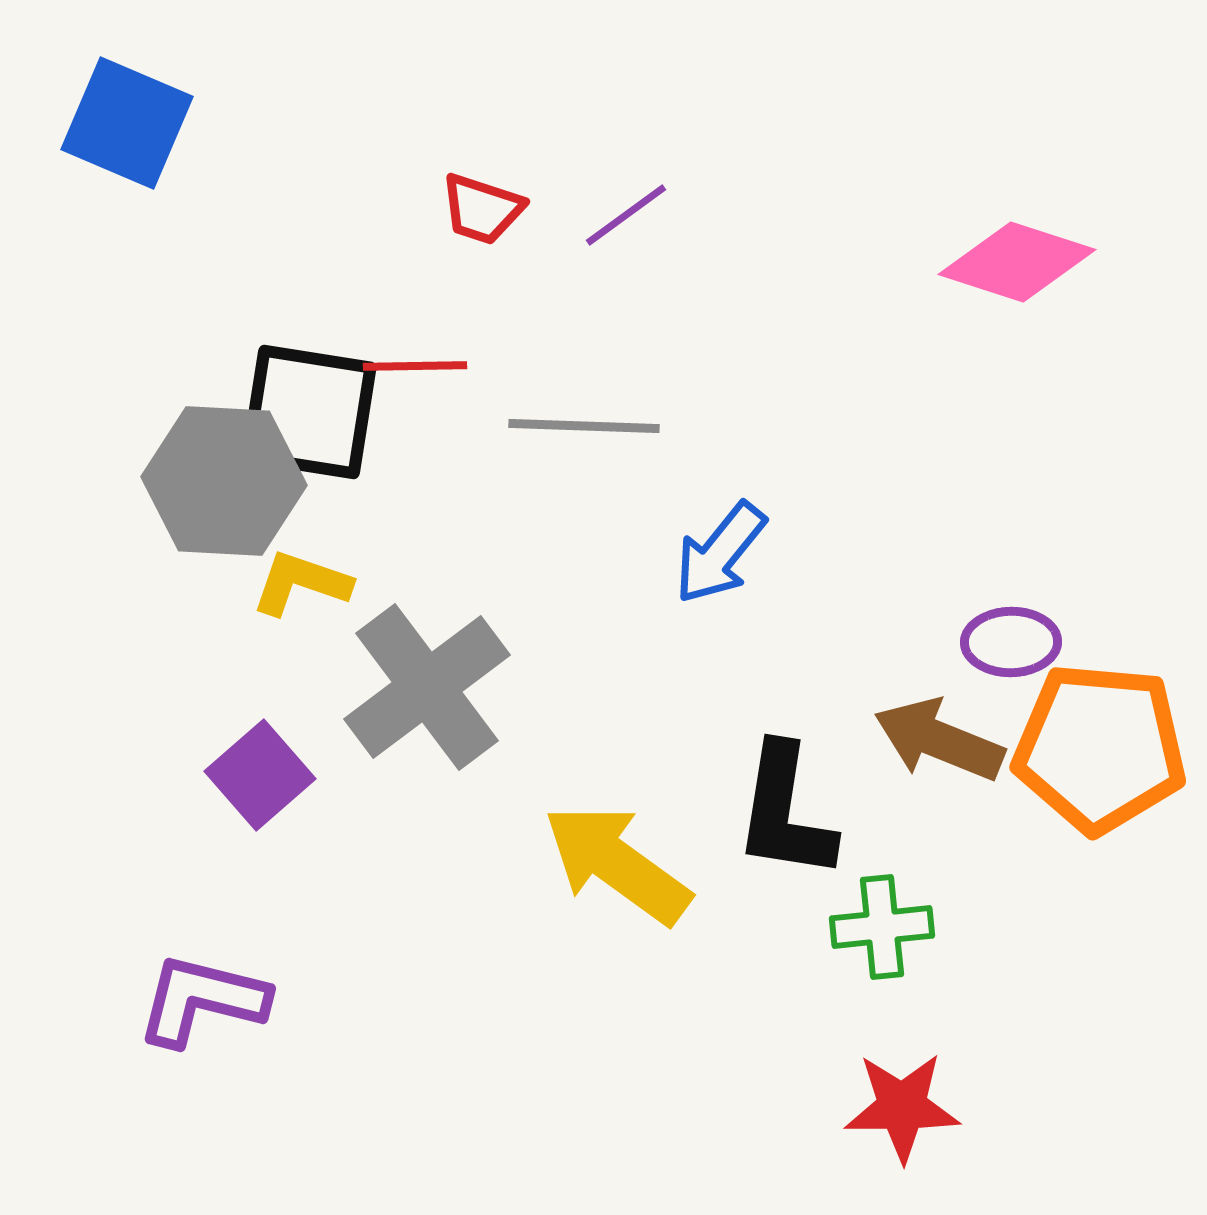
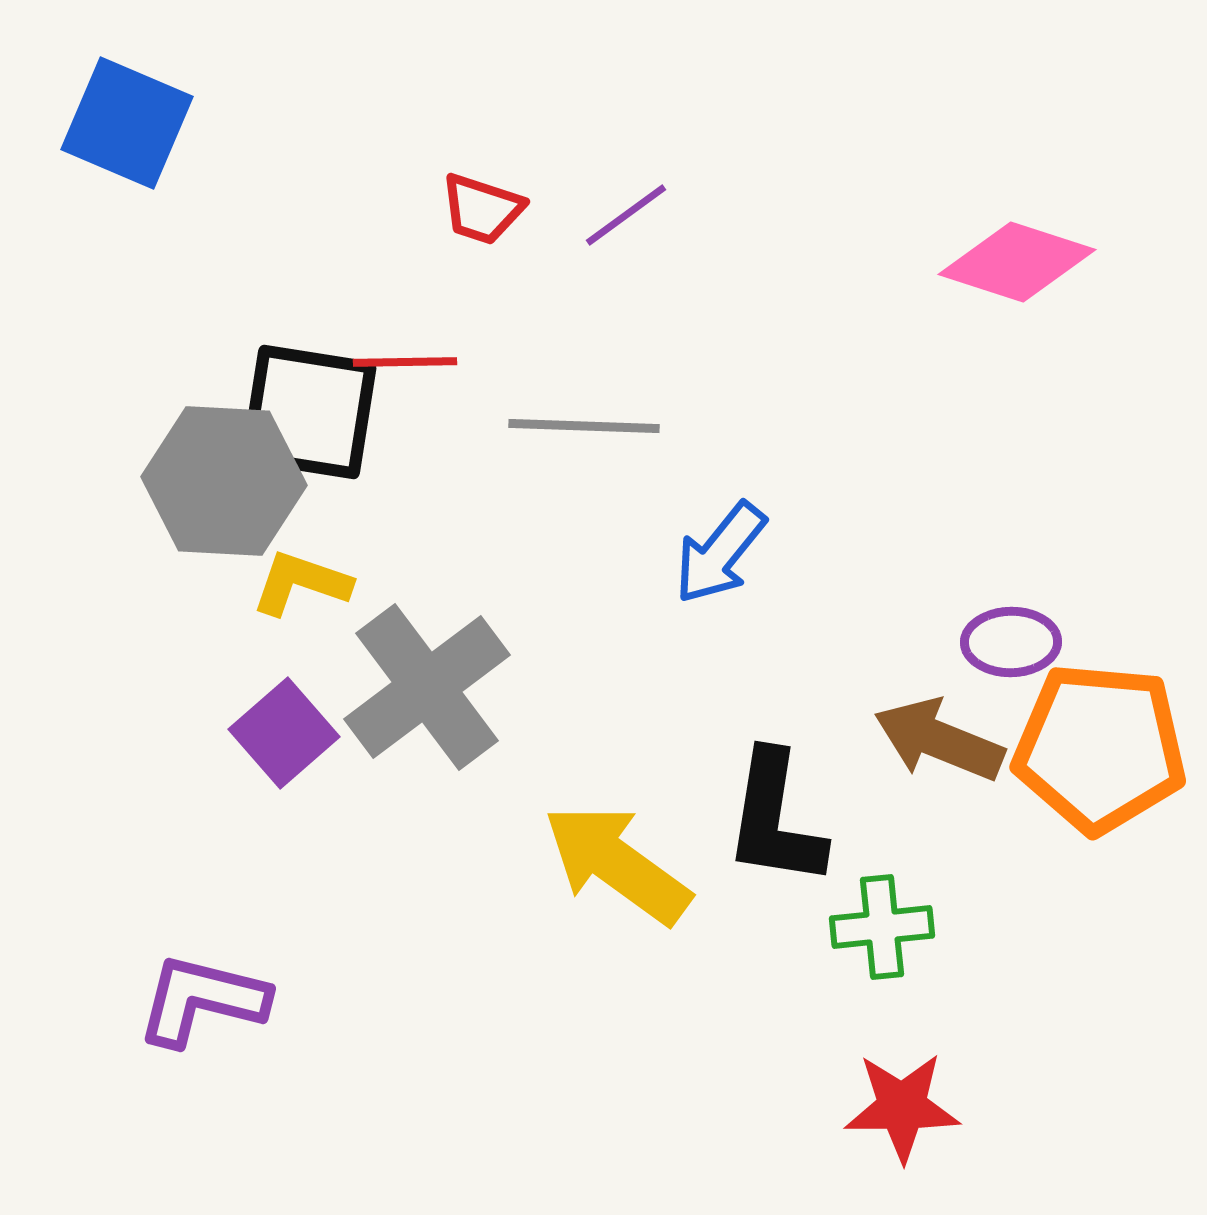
red line: moved 10 px left, 4 px up
purple square: moved 24 px right, 42 px up
black L-shape: moved 10 px left, 7 px down
